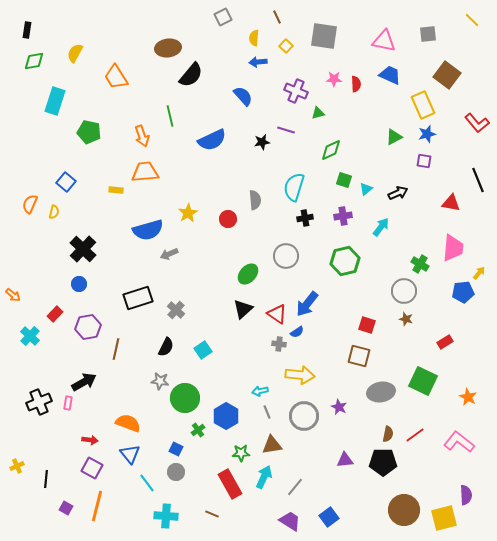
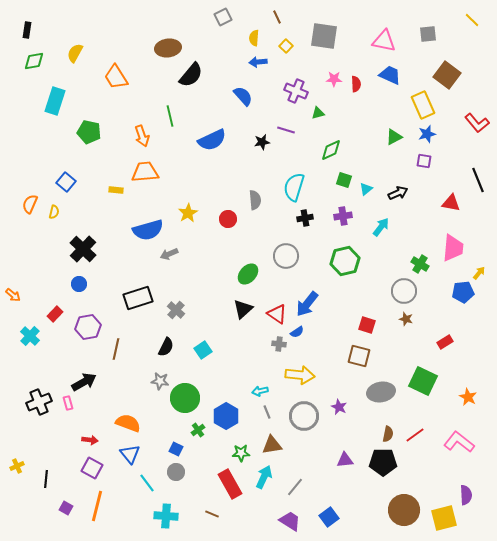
pink rectangle at (68, 403): rotated 24 degrees counterclockwise
